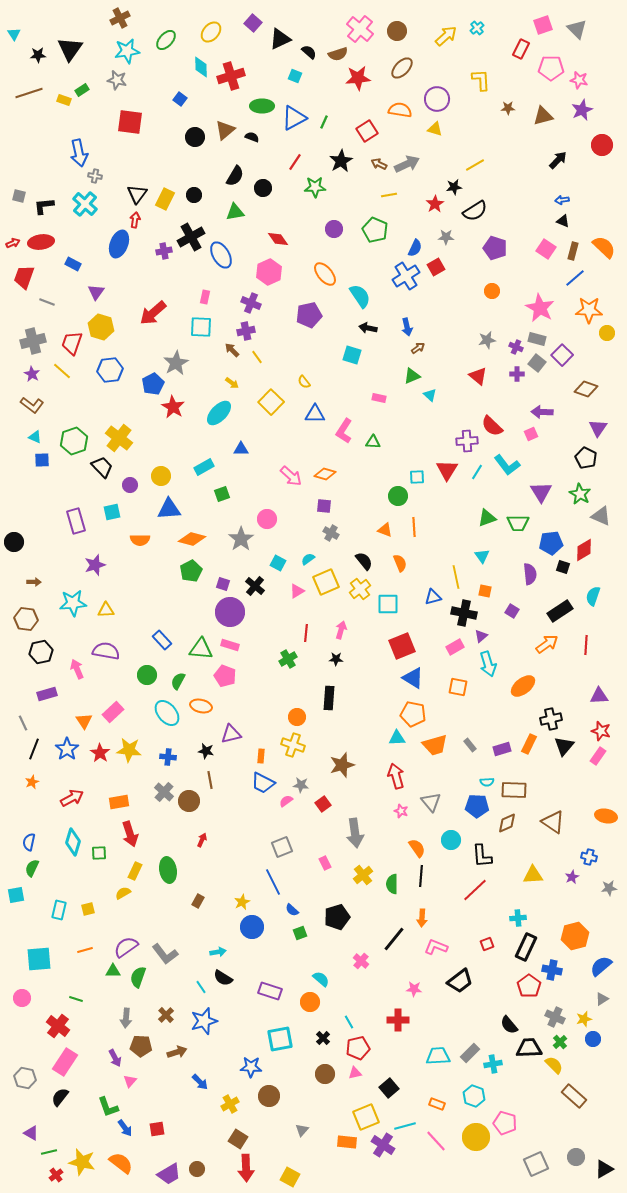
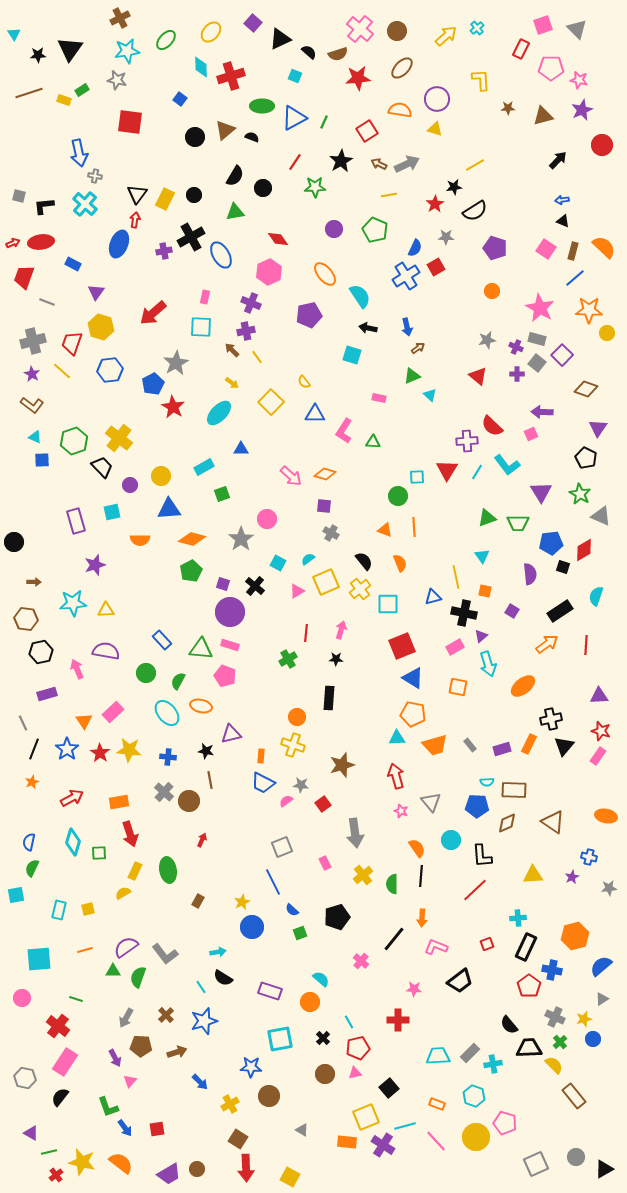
cyan semicircle at (593, 596): moved 3 px right
green circle at (147, 675): moved 1 px left, 2 px up
gray arrow at (126, 1018): rotated 24 degrees clockwise
brown rectangle at (574, 1096): rotated 10 degrees clockwise
gray triangle at (302, 1130): rotated 40 degrees counterclockwise
